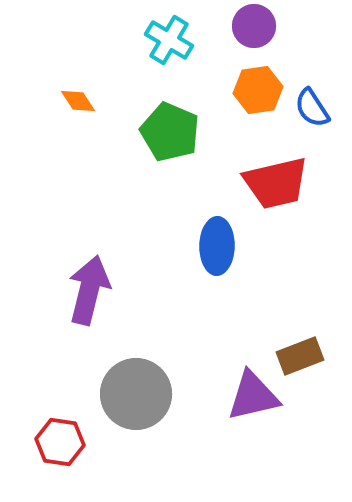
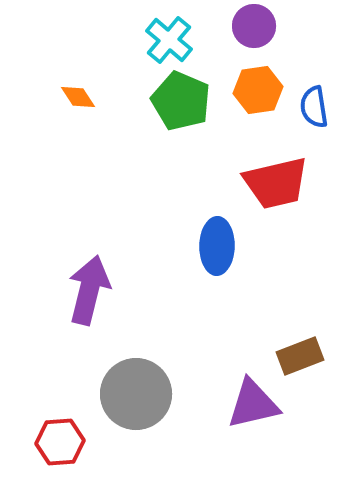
cyan cross: rotated 9 degrees clockwise
orange diamond: moved 4 px up
blue semicircle: moved 2 px right, 1 px up; rotated 24 degrees clockwise
green pentagon: moved 11 px right, 31 px up
purple triangle: moved 8 px down
red hexagon: rotated 12 degrees counterclockwise
